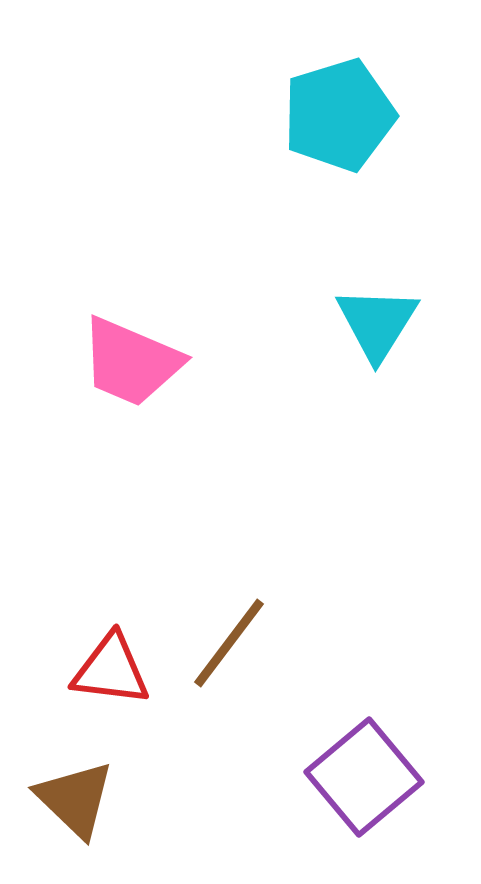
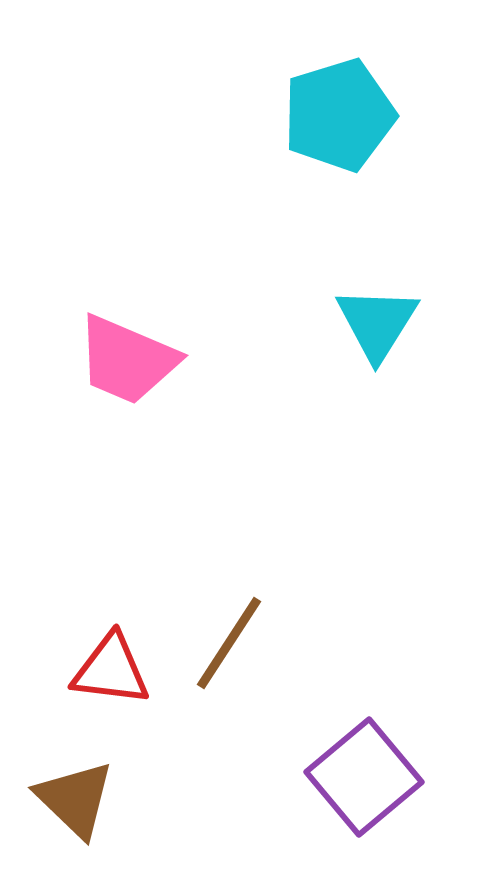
pink trapezoid: moved 4 px left, 2 px up
brown line: rotated 4 degrees counterclockwise
